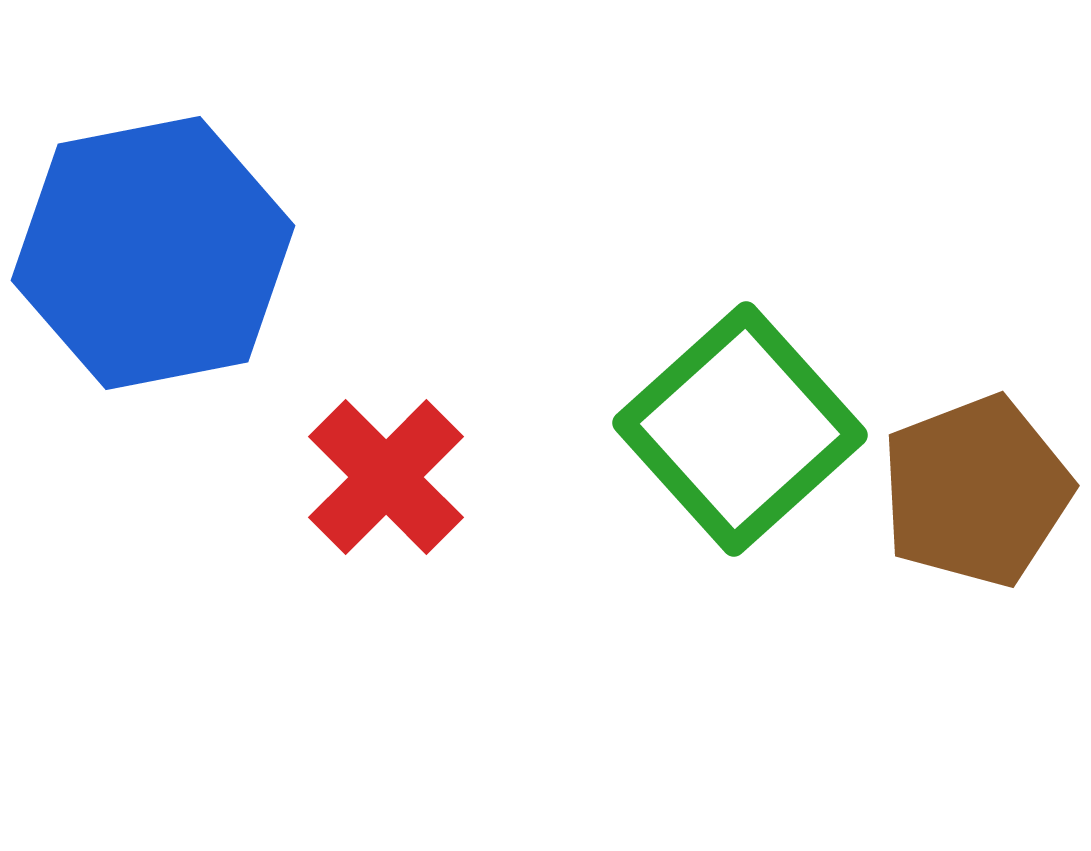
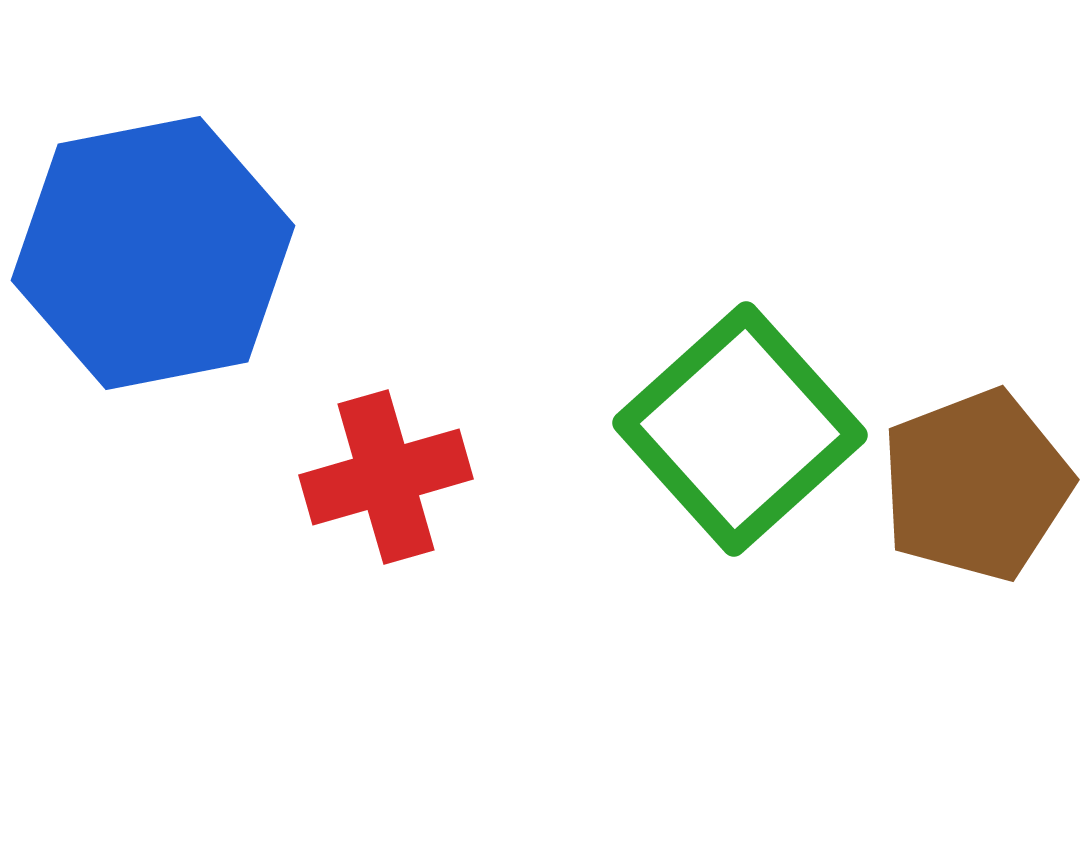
red cross: rotated 29 degrees clockwise
brown pentagon: moved 6 px up
